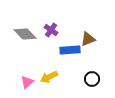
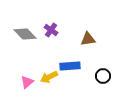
brown triangle: rotated 14 degrees clockwise
blue rectangle: moved 16 px down
black circle: moved 11 px right, 3 px up
